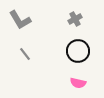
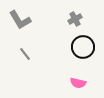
black circle: moved 5 px right, 4 px up
